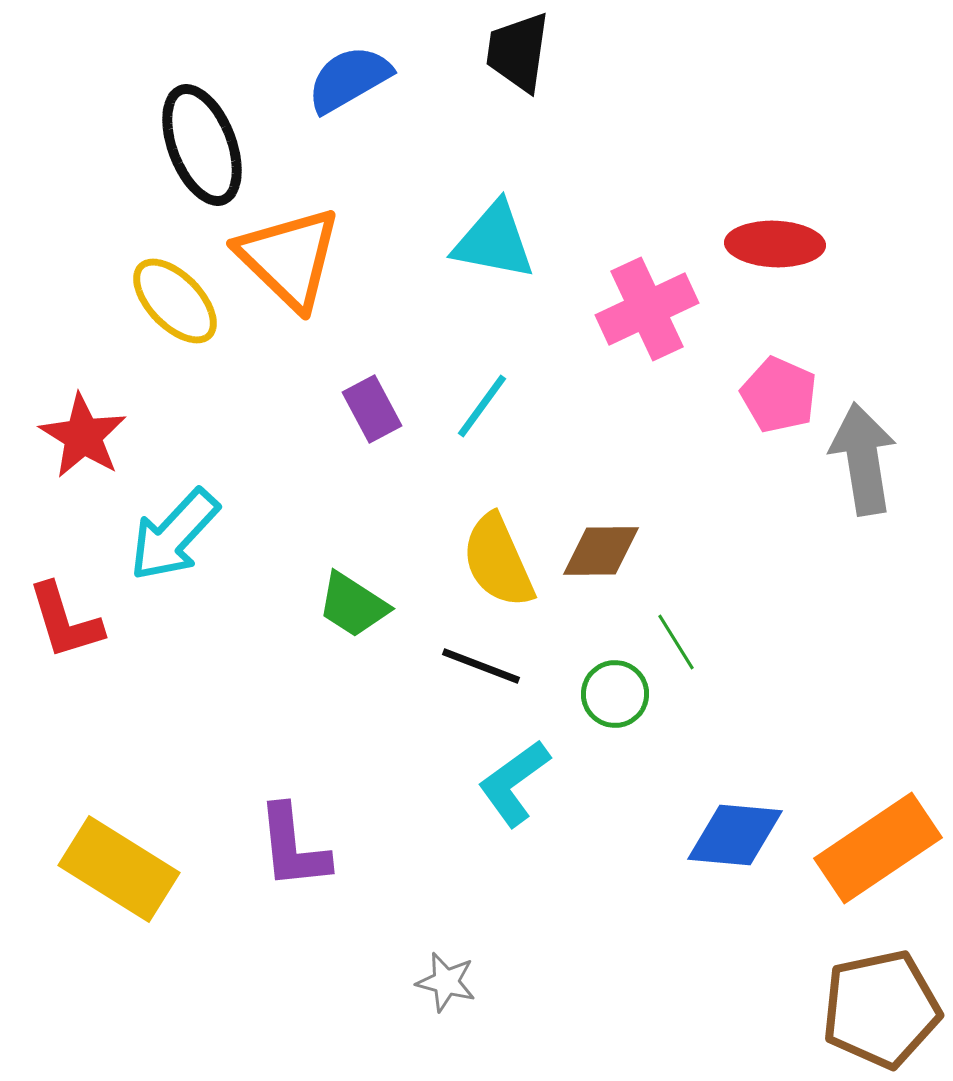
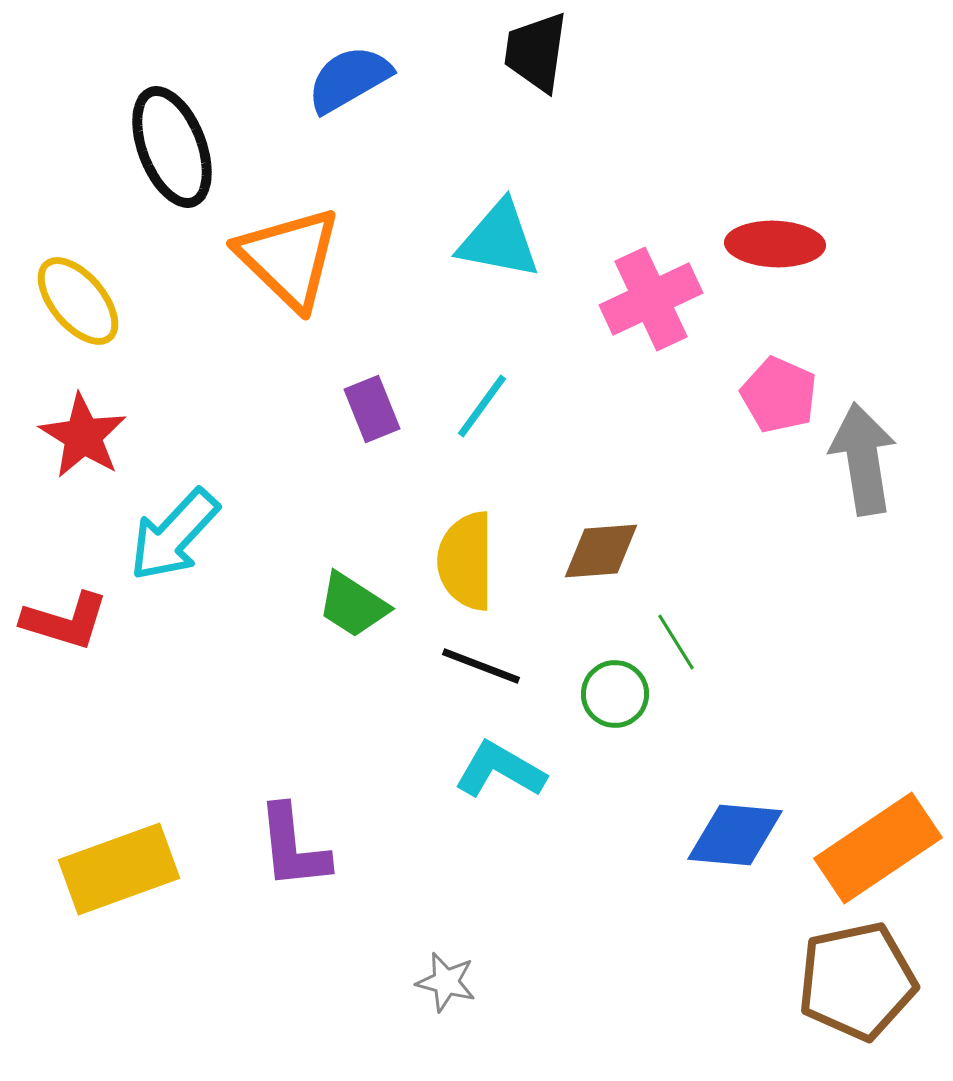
black trapezoid: moved 18 px right
black ellipse: moved 30 px left, 2 px down
cyan triangle: moved 5 px right, 1 px up
yellow ellipse: moved 97 px left; rotated 4 degrees clockwise
pink cross: moved 4 px right, 10 px up
purple rectangle: rotated 6 degrees clockwise
brown diamond: rotated 4 degrees counterclockwise
yellow semicircle: moved 32 px left; rotated 24 degrees clockwise
red L-shape: rotated 56 degrees counterclockwise
cyan L-shape: moved 14 px left, 13 px up; rotated 66 degrees clockwise
yellow rectangle: rotated 52 degrees counterclockwise
brown pentagon: moved 24 px left, 28 px up
